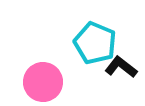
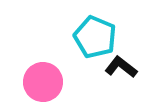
cyan pentagon: moved 6 px up
